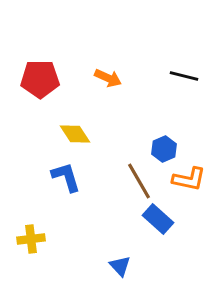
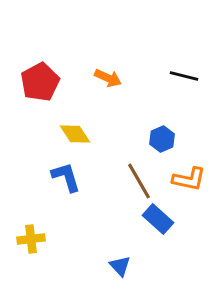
red pentagon: moved 3 px down; rotated 27 degrees counterclockwise
blue hexagon: moved 2 px left, 10 px up
